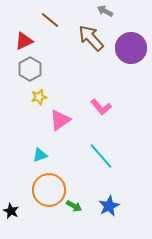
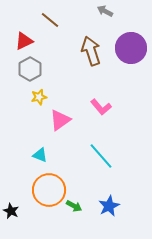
brown arrow: moved 13 px down; rotated 24 degrees clockwise
cyan triangle: rotated 42 degrees clockwise
